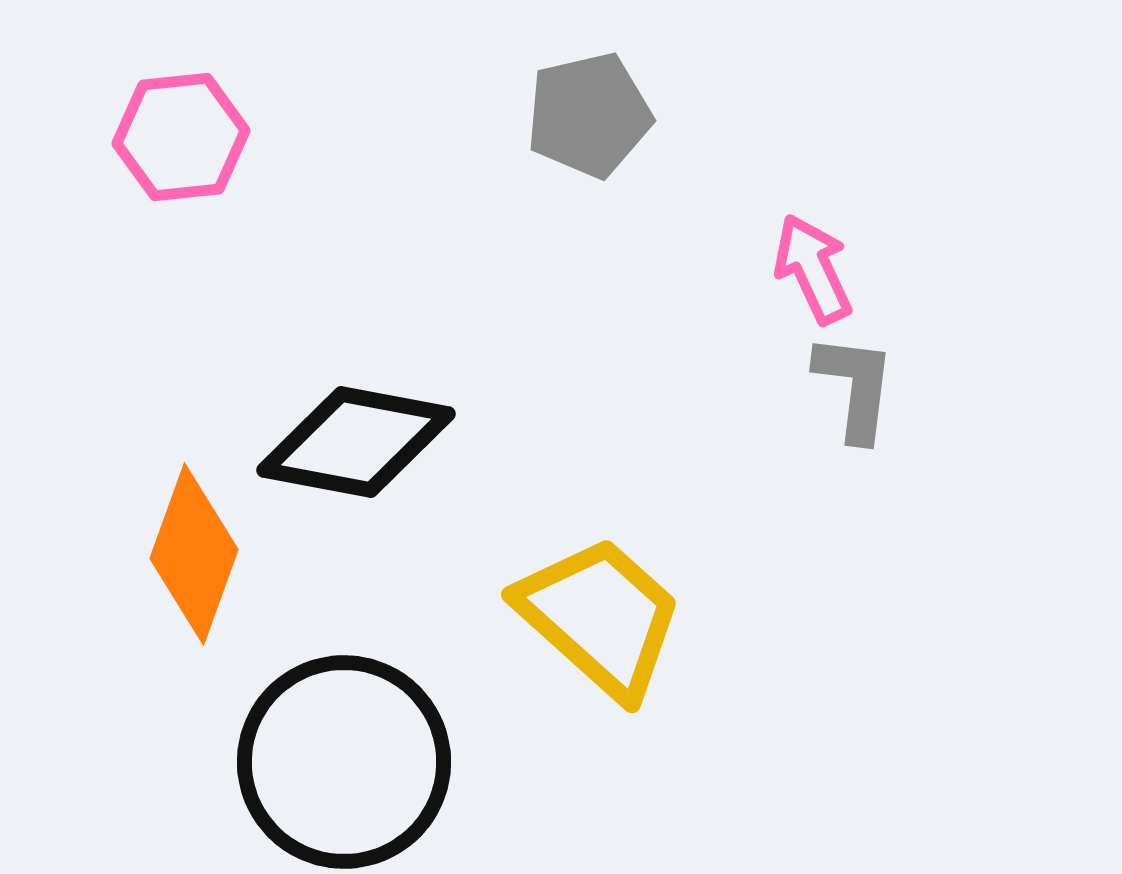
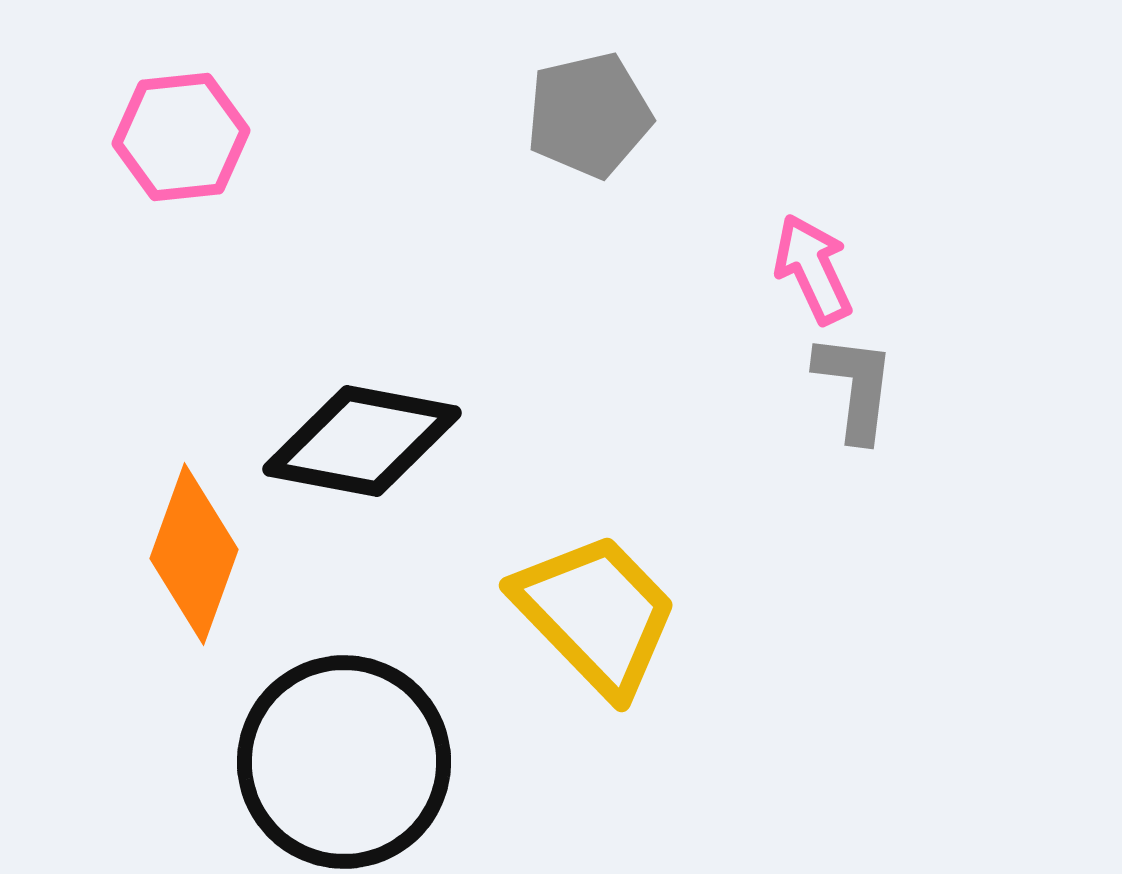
black diamond: moved 6 px right, 1 px up
yellow trapezoid: moved 4 px left, 3 px up; rotated 4 degrees clockwise
